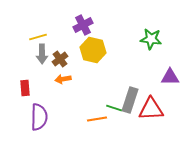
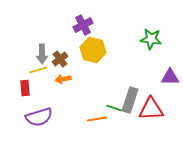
yellow line: moved 33 px down
purple semicircle: rotated 72 degrees clockwise
